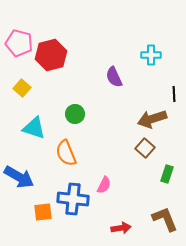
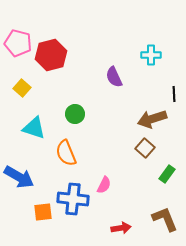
pink pentagon: moved 1 px left
green rectangle: rotated 18 degrees clockwise
